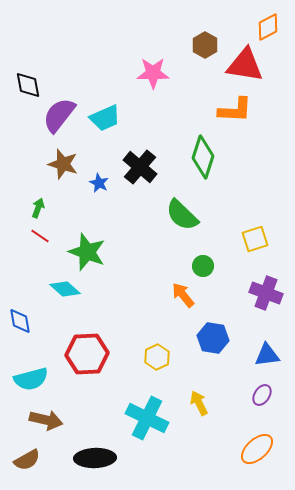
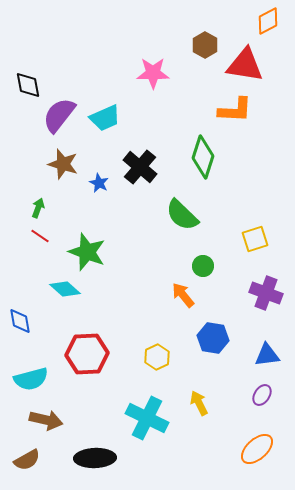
orange diamond: moved 6 px up
